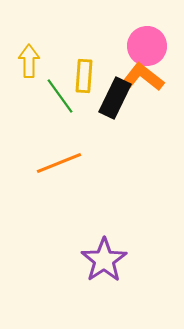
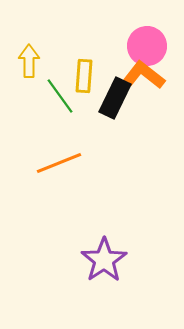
orange L-shape: moved 1 px right, 2 px up
